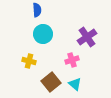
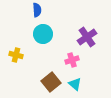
yellow cross: moved 13 px left, 6 px up
